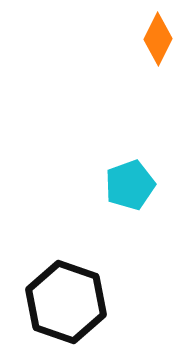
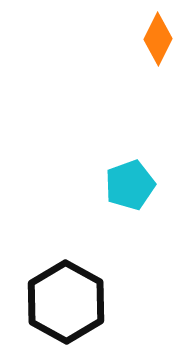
black hexagon: rotated 10 degrees clockwise
